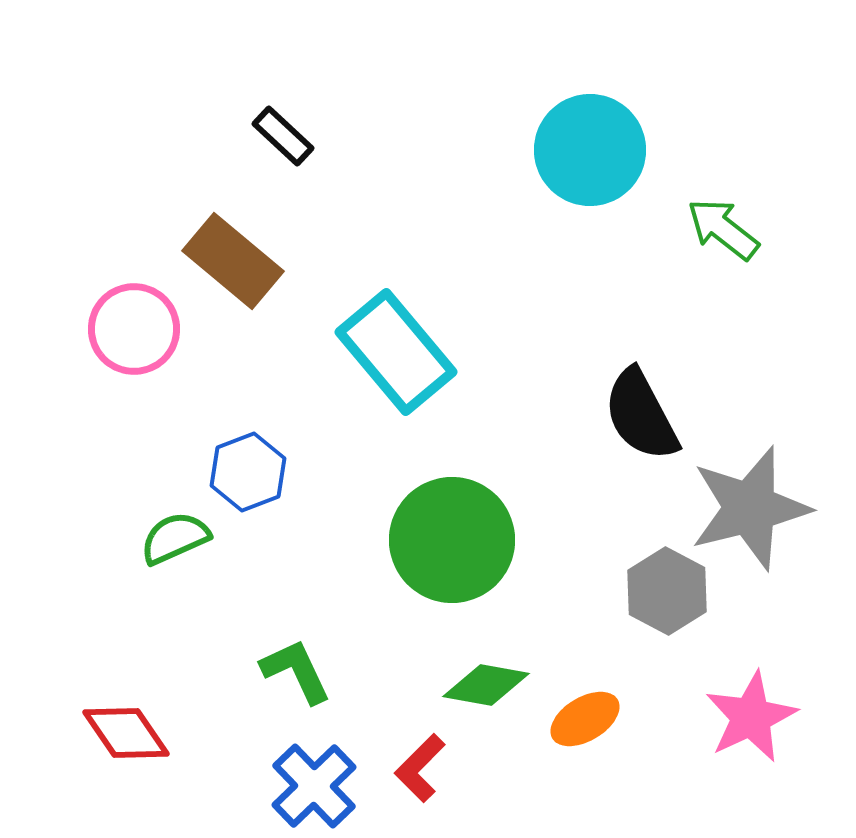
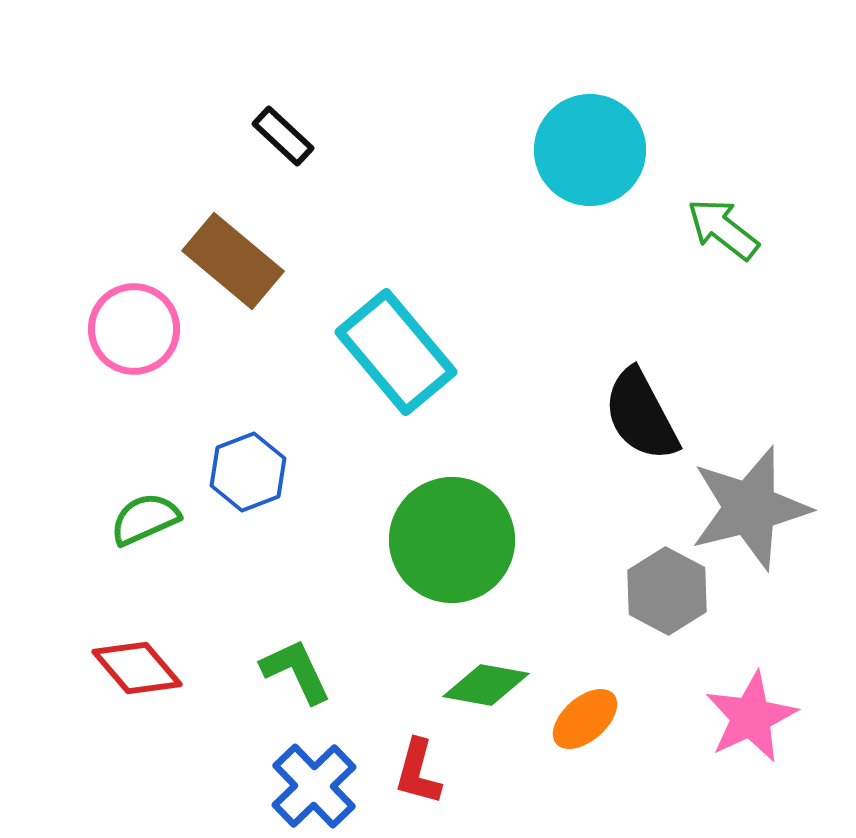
green semicircle: moved 30 px left, 19 px up
orange ellipse: rotated 10 degrees counterclockwise
red diamond: moved 11 px right, 65 px up; rotated 6 degrees counterclockwise
red L-shape: moved 2 px left, 4 px down; rotated 30 degrees counterclockwise
